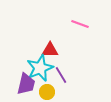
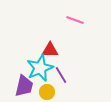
pink line: moved 5 px left, 4 px up
purple trapezoid: moved 2 px left, 2 px down
